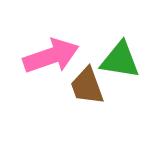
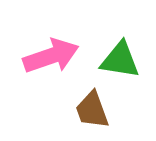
brown trapezoid: moved 5 px right, 24 px down
